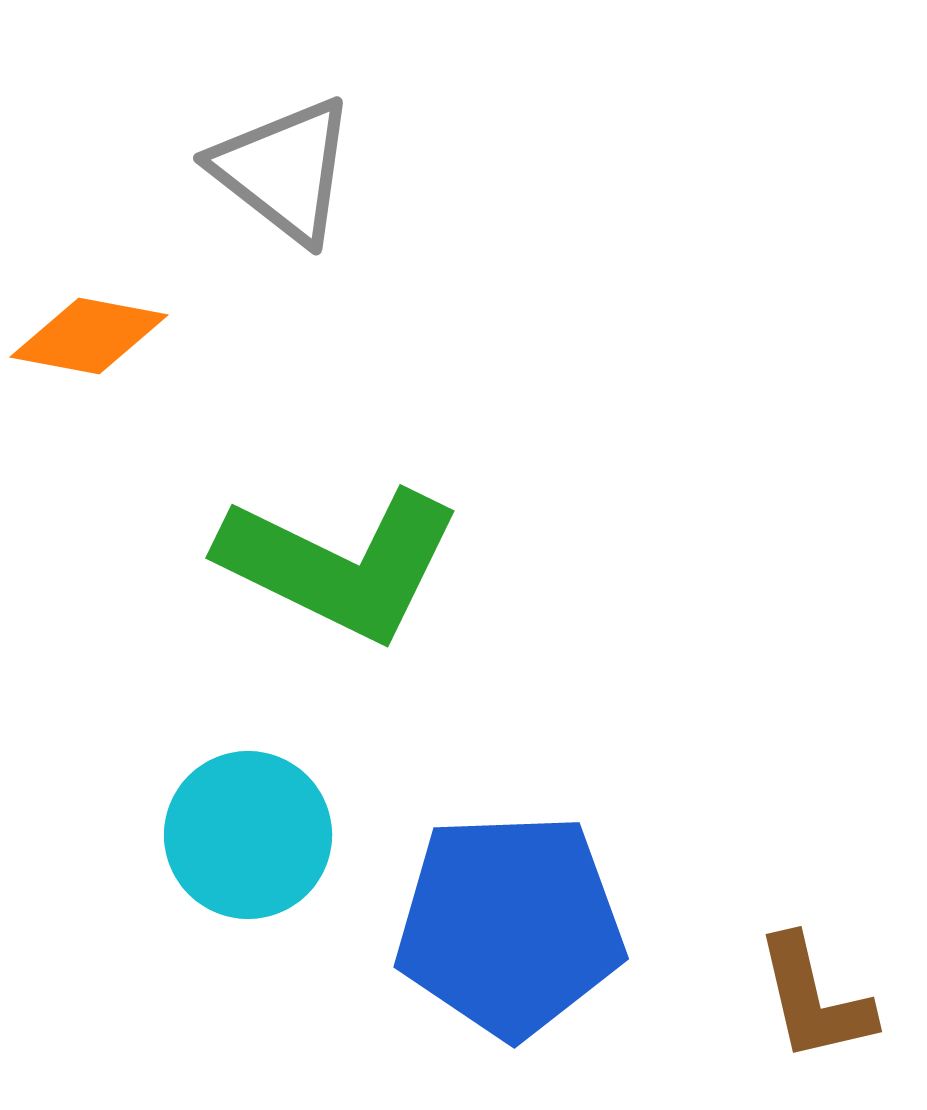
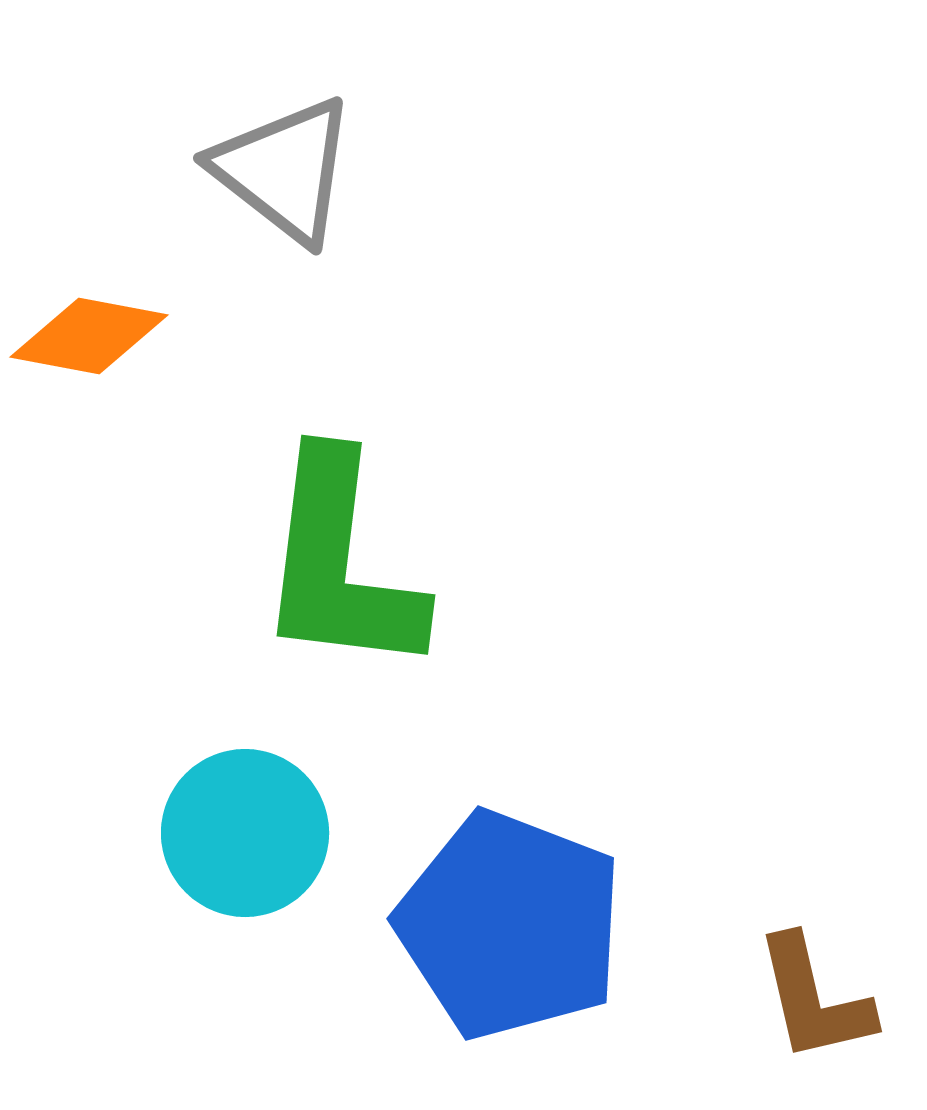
green L-shape: rotated 71 degrees clockwise
cyan circle: moved 3 px left, 2 px up
blue pentagon: rotated 23 degrees clockwise
